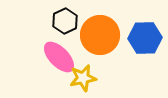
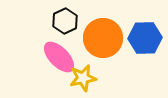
orange circle: moved 3 px right, 3 px down
